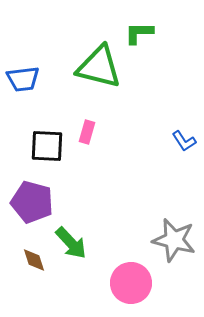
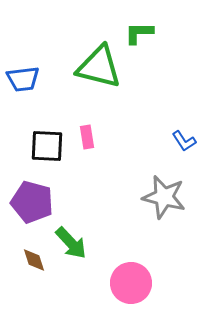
pink rectangle: moved 5 px down; rotated 25 degrees counterclockwise
gray star: moved 10 px left, 43 px up
